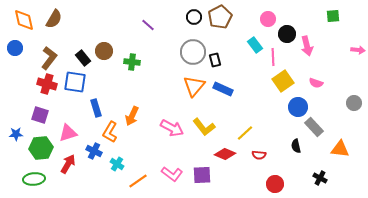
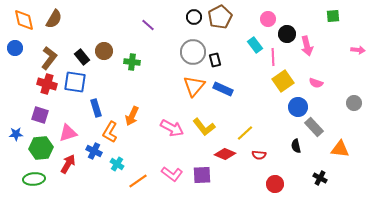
black rectangle at (83, 58): moved 1 px left, 1 px up
